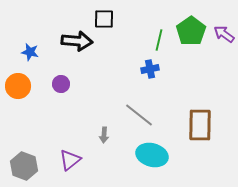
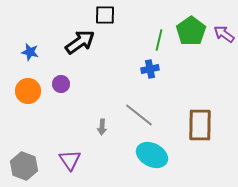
black square: moved 1 px right, 4 px up
black arrow: moved 3 px right, 1 px down; rotated 40 degrees counterclockwise
orange circle: moved 10 px right, 5 px down
gray arrow: moved 2 px left, 8 px up
cyan ellipse: rotated 12 degrees clockwise
purple triangle: rotated 25 degrees counterclockwise
